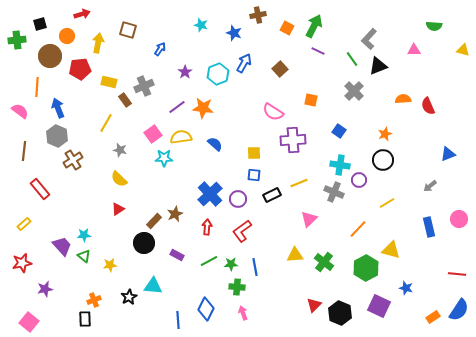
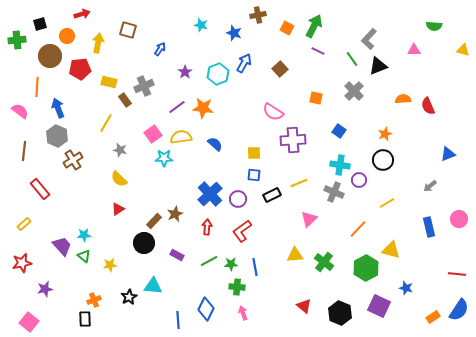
orange square at (311, 100): moved 5 px right, 2 px up
red triangle at (314, 305): moved 10 px left, 1 px down; rotated 35 degrees counterclockwise
